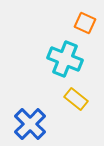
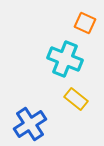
blue cross: rotated 12 degrees clockwise
